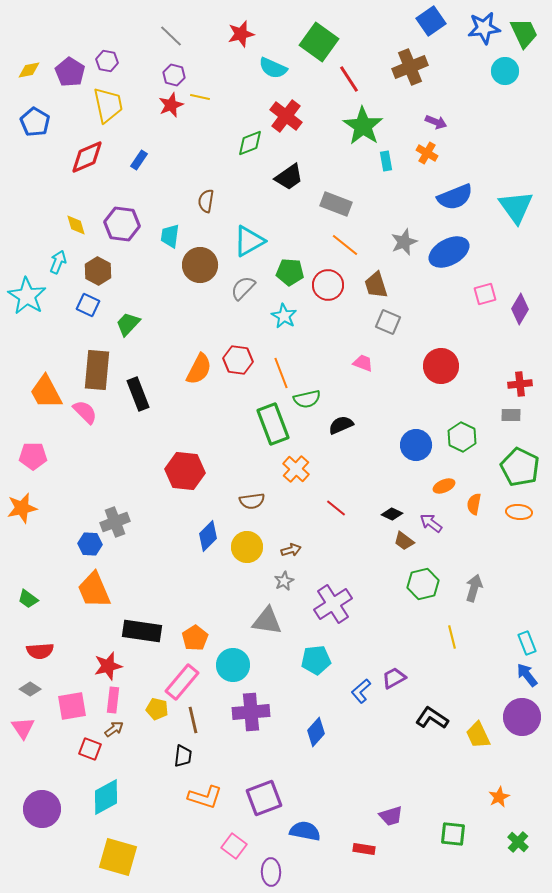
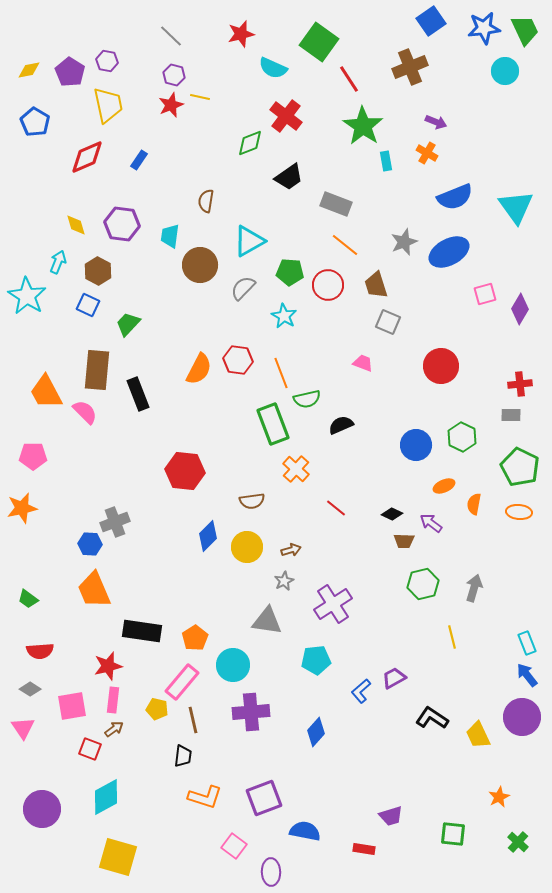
green trapezoid at (524, 33): moved 1 px right, 3 px up
brown trapezoid at (404, 541): rotated 35 degrees counterclockwise
